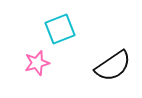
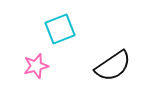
pink star: moved 1 px left, 3 px down
